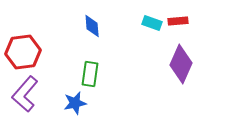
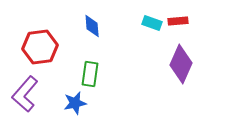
red hexagon: moved 17 px right, 5 px up
